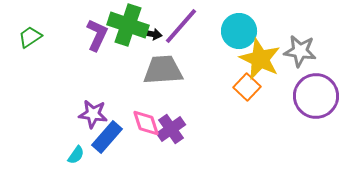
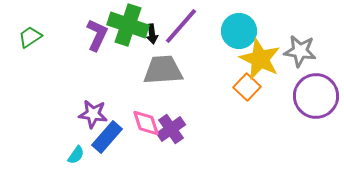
black arrow: rotated 72 degrees clockwise
